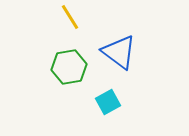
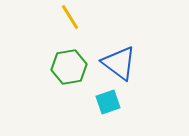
blue triangle: moved 11 px down
cyan square: rotated 10 degrees clockwise
